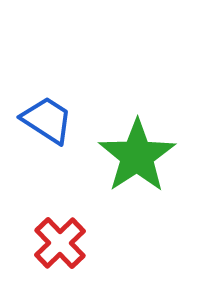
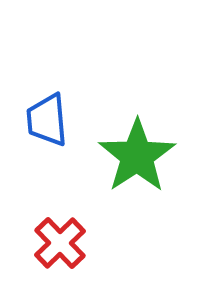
blue trapezoid: rotated 128 degrees counterclockwise
